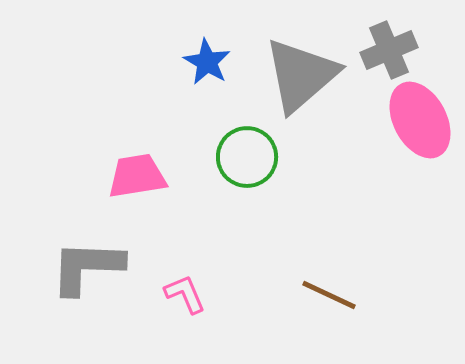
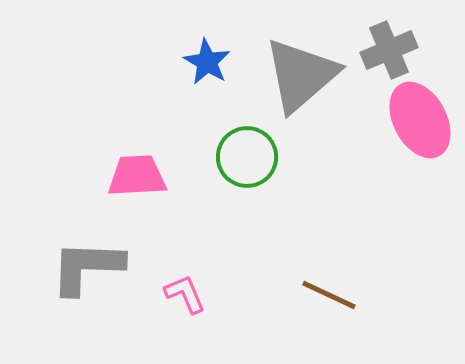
pink trapezoid: rotated 6 degrees clockwise
